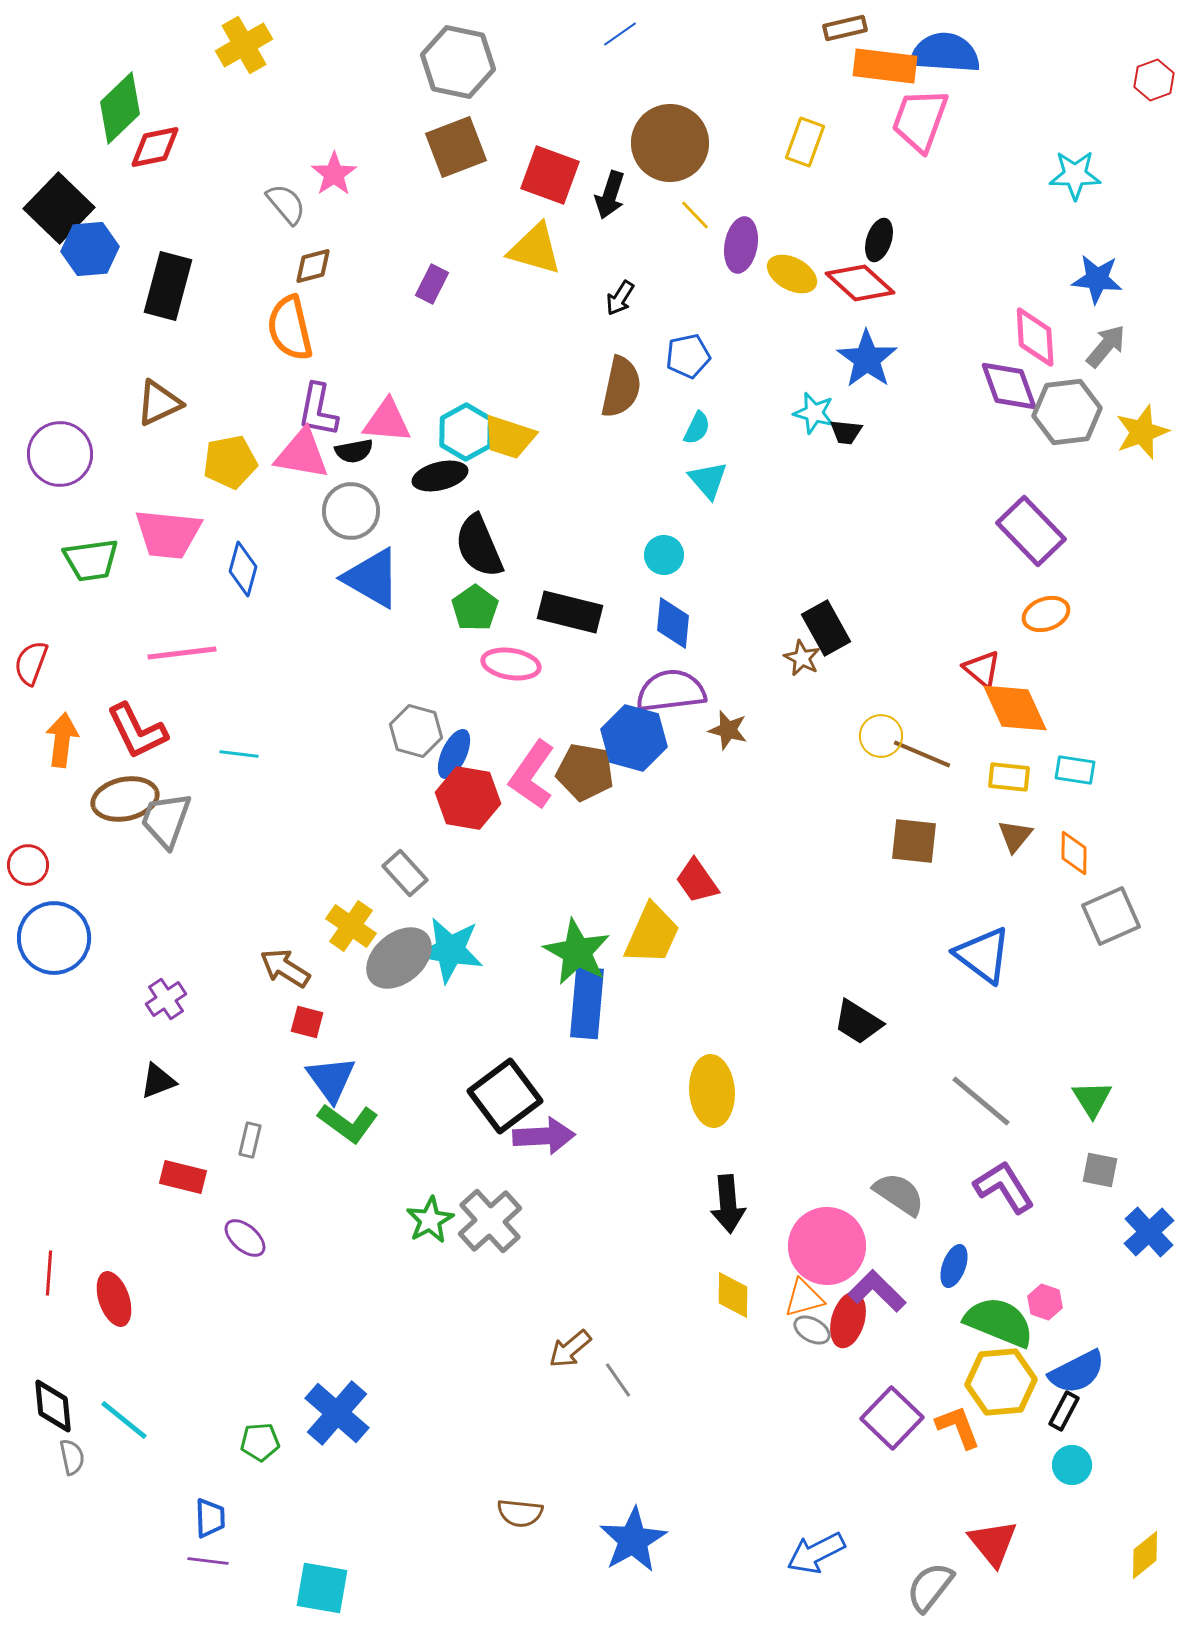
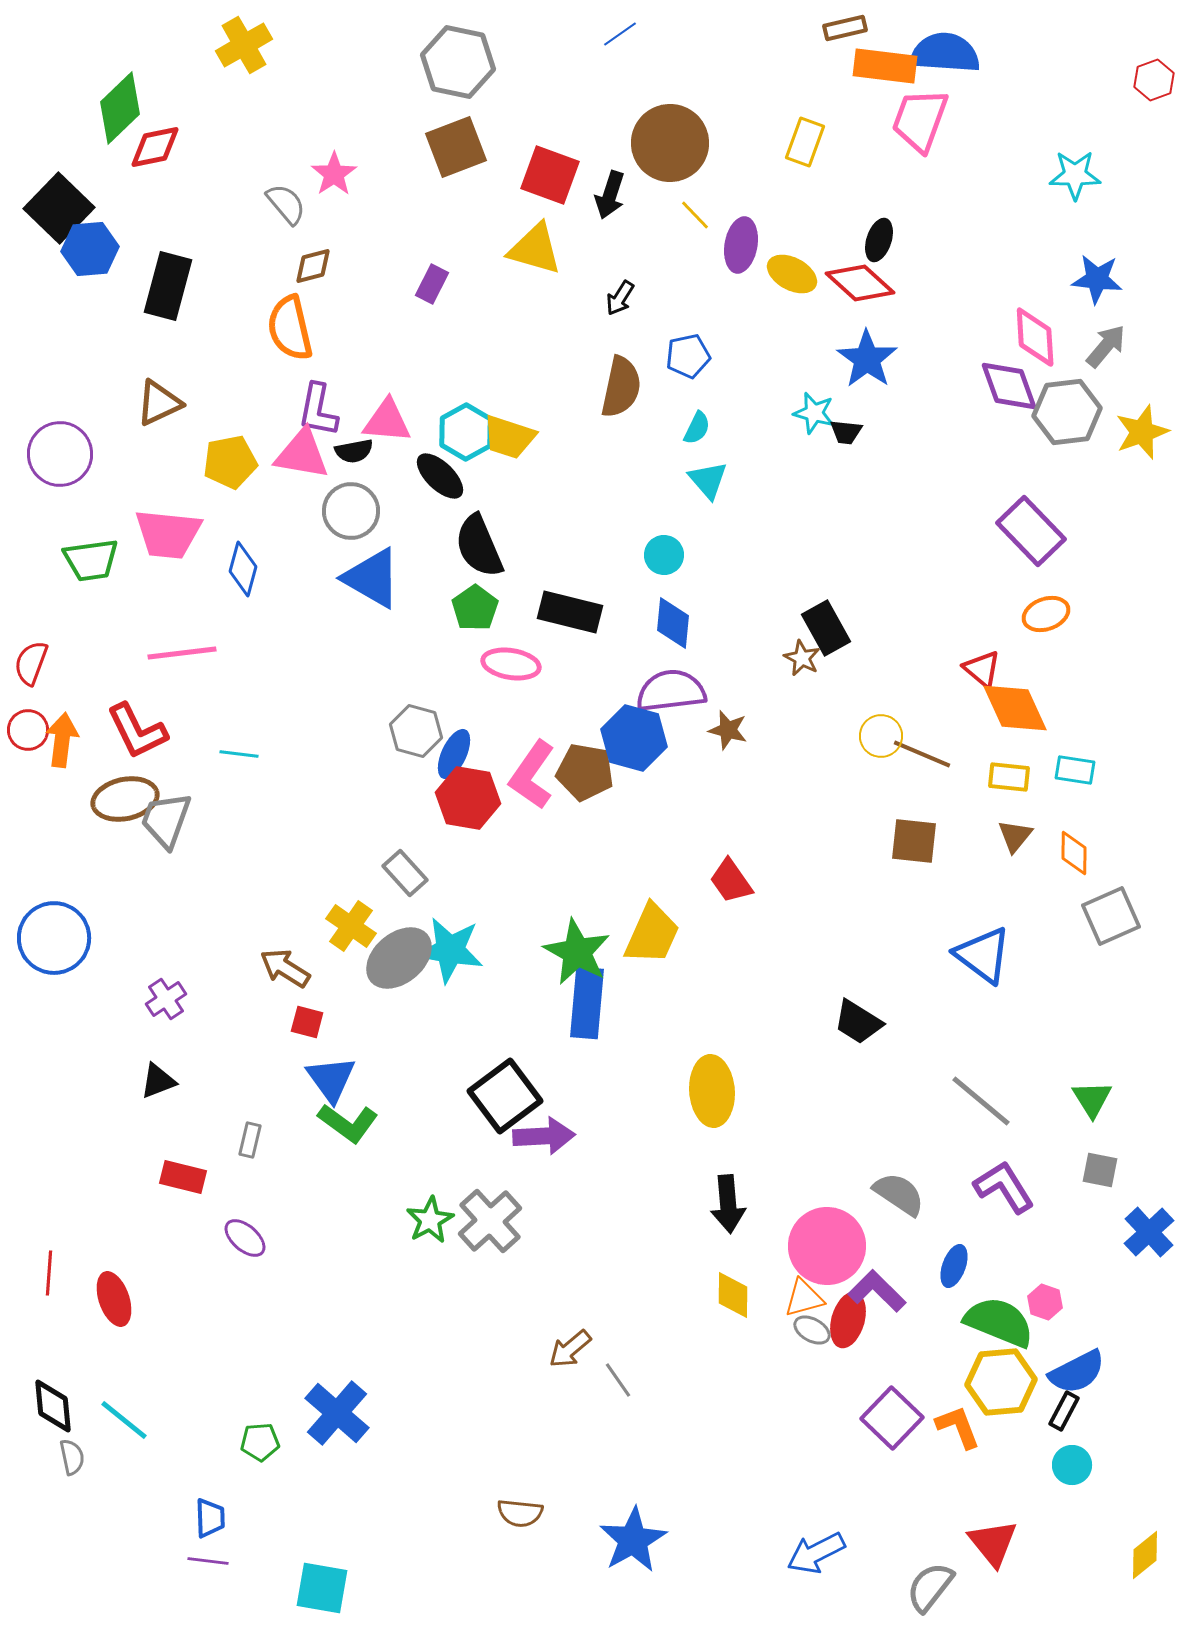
black ellipse at (440, 476): rotated 58 degrees clockwise
red circle at (28, 865): moved 135 px up
red trapezoid at (697, 881): moved 34 px right
